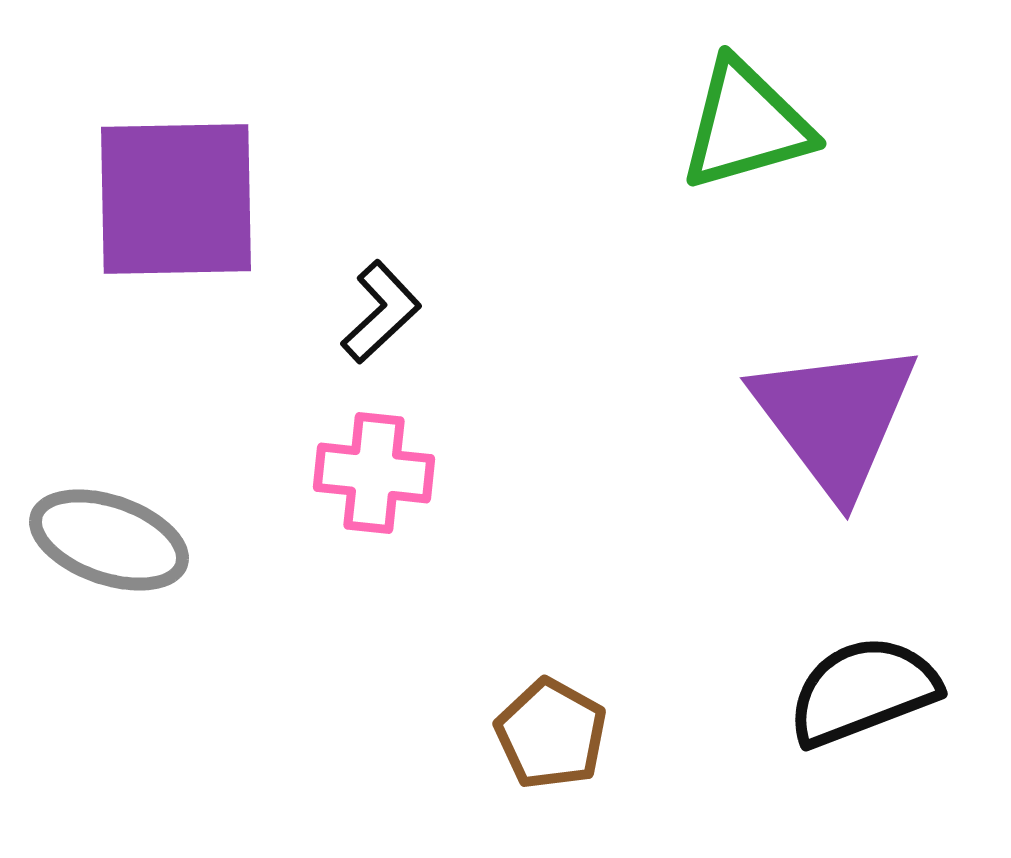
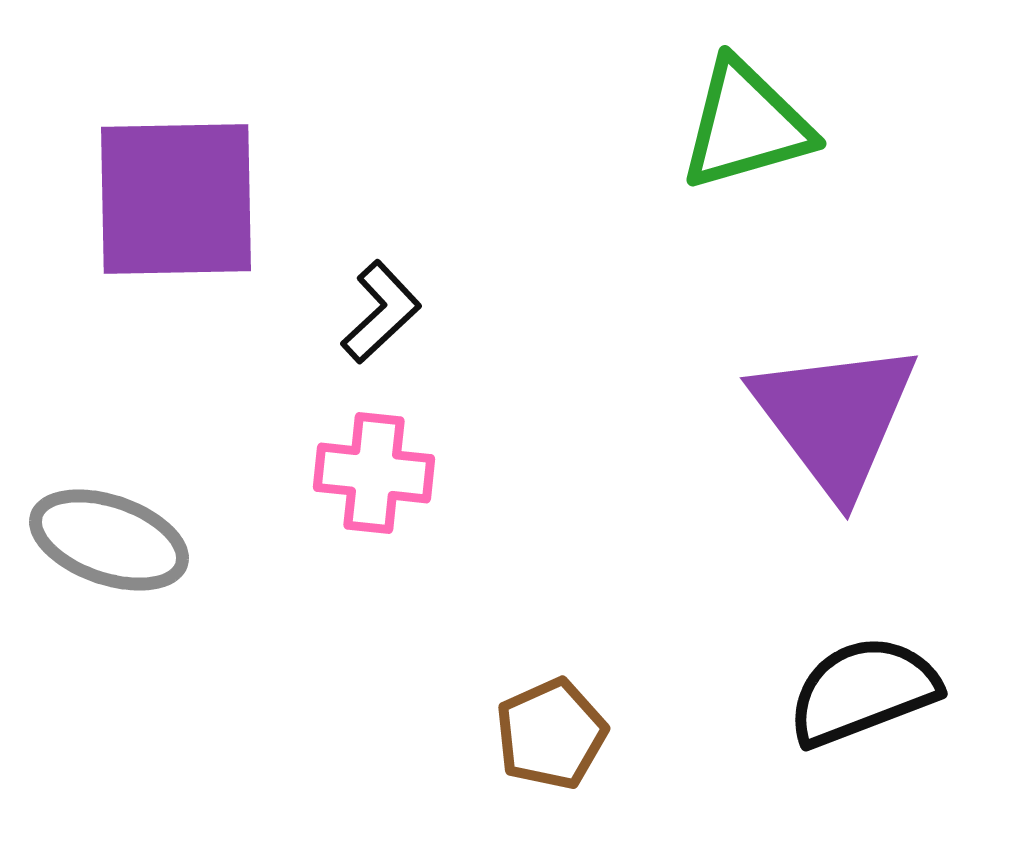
brown pentagon: rotated 19 degrees clockwise
